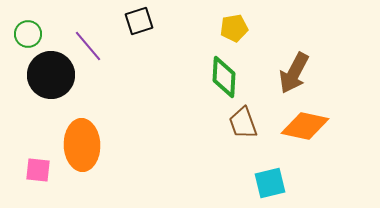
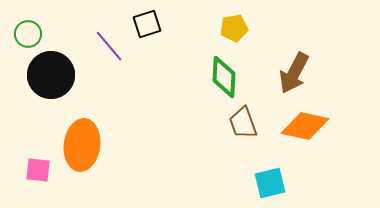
black square: moved 8 px right, 3 px down
purple line: moved 21 px right
orange ellipse: rotated 9 degrees clockwise
